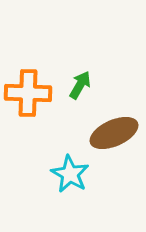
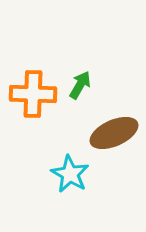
orange cross: moved 5 px right, 1 px down
